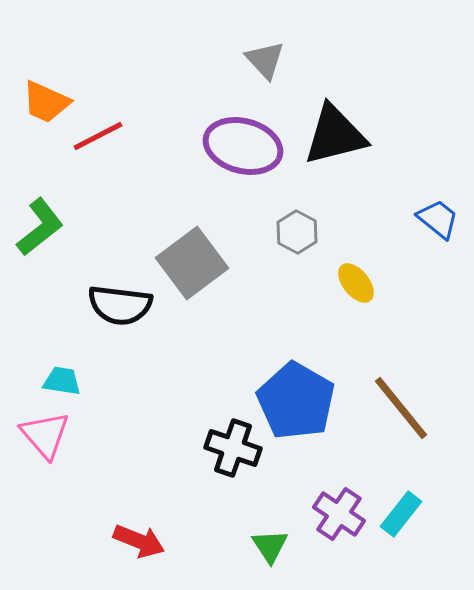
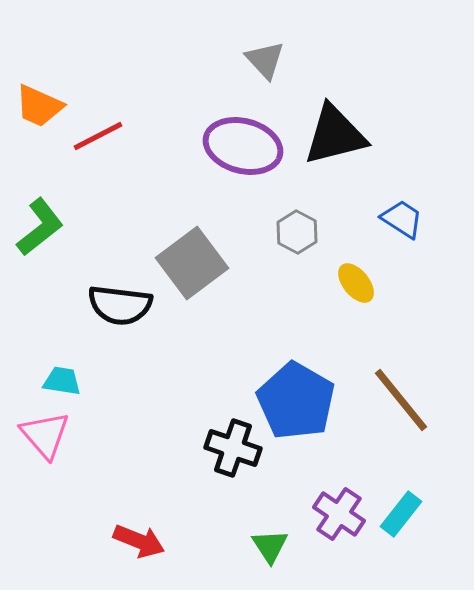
orange trapezoid: moved 7 px left, 4 px down
blue trapezoid: moved 36 px left; rotated 6 degrees counterclockwise
brown line: moved 8 px up
